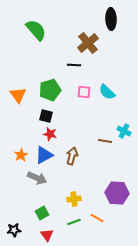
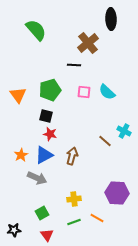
brown line: rotated 32 degrees clockwise
